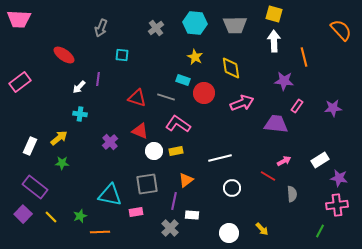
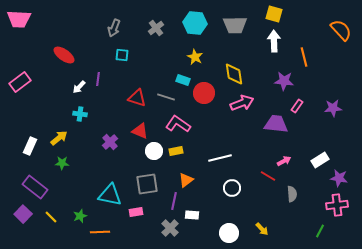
gray arrow at (101, 28): moved 13 px right
yellow diamond at (231, 68): moved 3 px right, 6 px down
